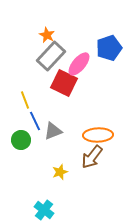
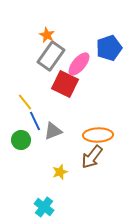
gray rectangle: rotated 8 degrees counterclockwise
red square: moved 1 px right, 1 px down
yellow line: moved 2 px down; rotated 18 degrees counterclockwise
cyan cross: moved 3 px up
